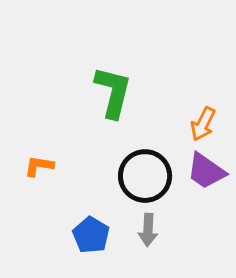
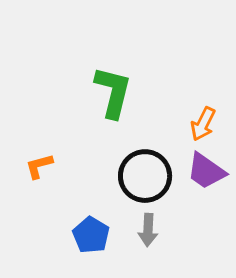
orange L-shape: rotated 24 degrees counterclockwise
